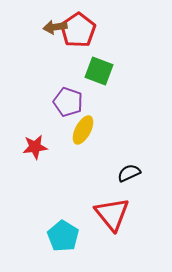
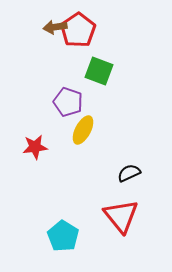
red triangle: moved 9 px right, 2 px down
